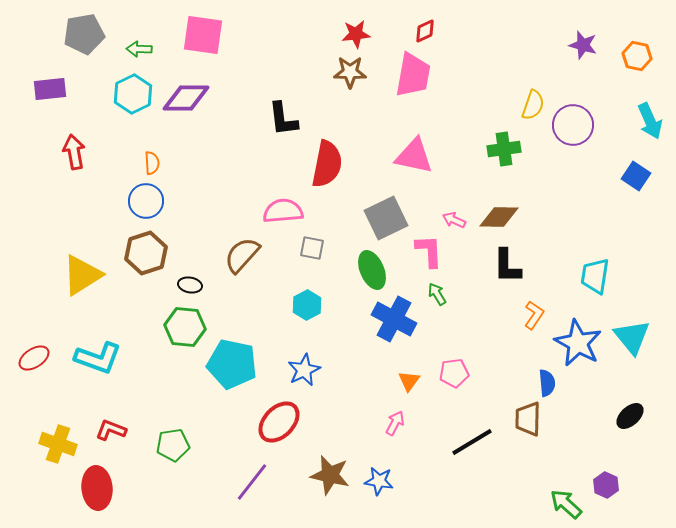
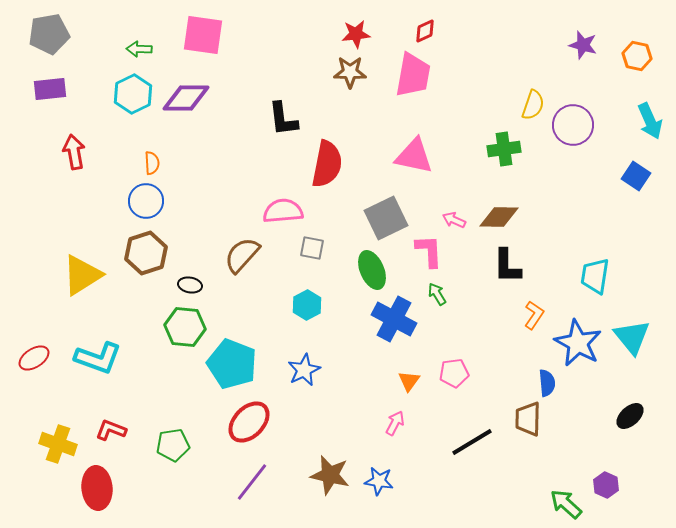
gray pentagon at (84, 34): moved 35 px left
cyan pentagon at (232, 364): rotated 9 degrees clockwise
red ellipse at (279, 422): moved 30 px left
